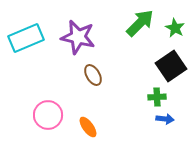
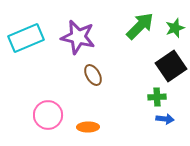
green arrow: moved 3 px down
green star: rotated 24 degrees clockwise
orange ellipse: rotated 55 degrees counterclockwise
